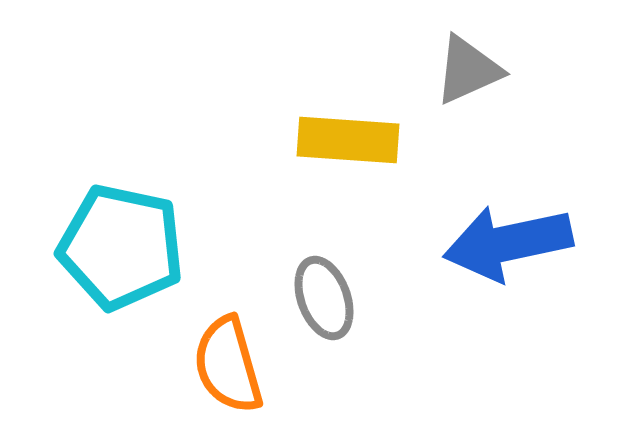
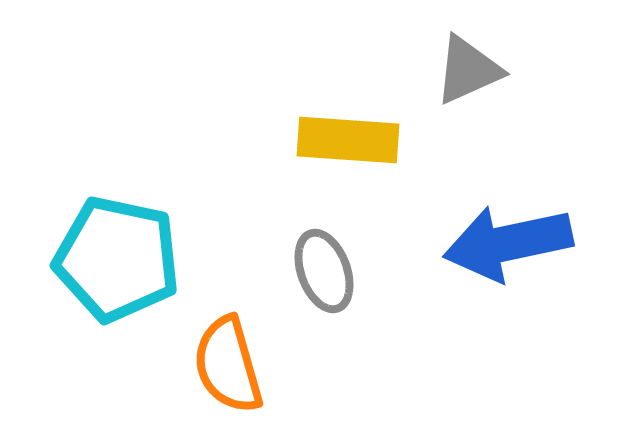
cyan pentagon: moved 4 px left, 12 px down
gray ellipse: moved 27 px up
